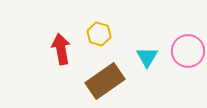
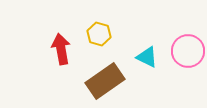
cyan triangle: rotated 35 degrees counterclockwise
